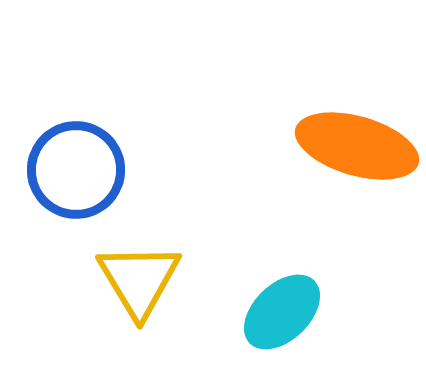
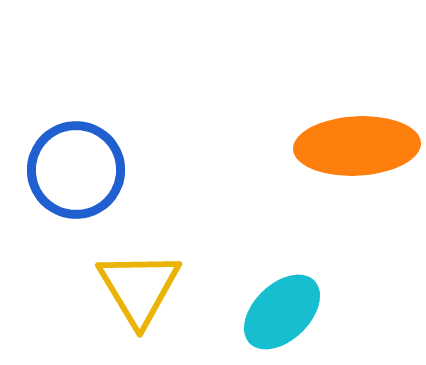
orange ellipse: rotated 19 degrees counterclockwise
yellow triangle: moved 8 px down
